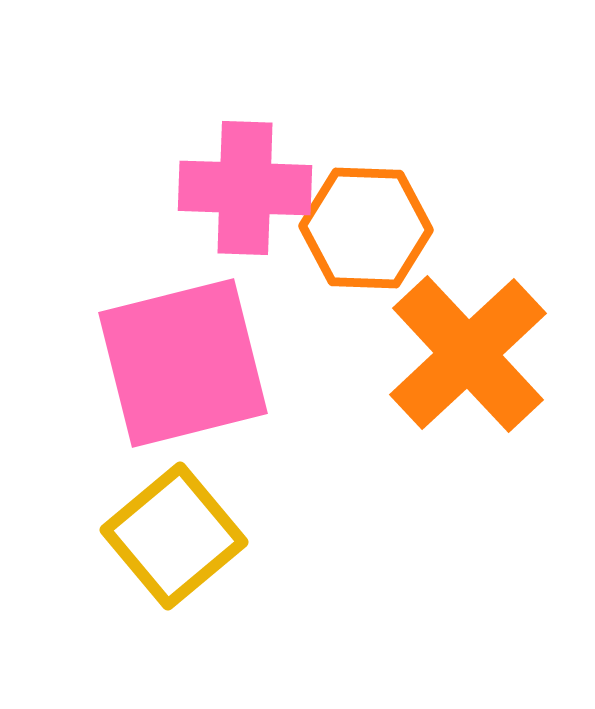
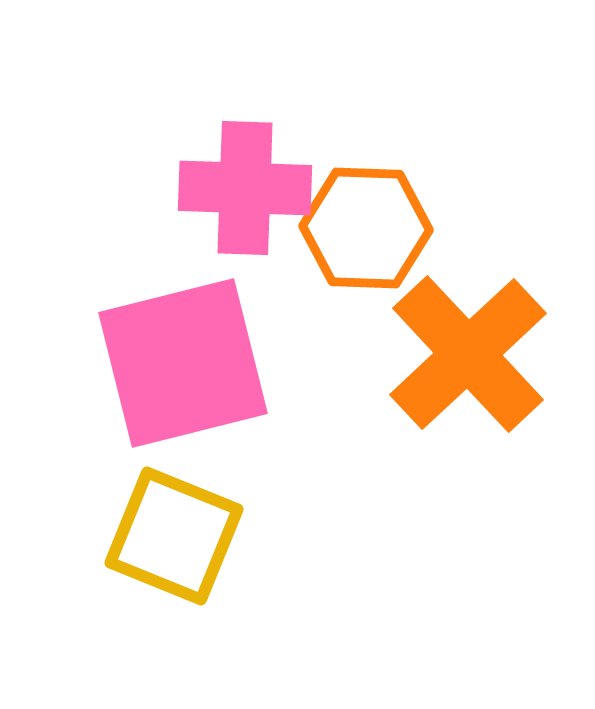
yellow square: rotated 28 degrees counterclockwise
